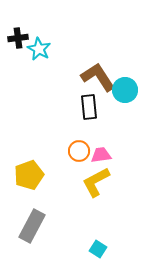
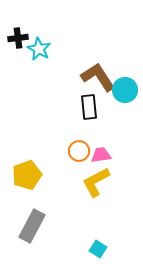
yellow pentagon: moved 2 px left
